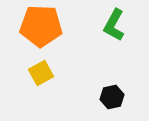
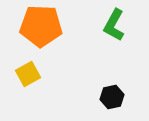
yellow square: moved 13 px left, 1 px down
